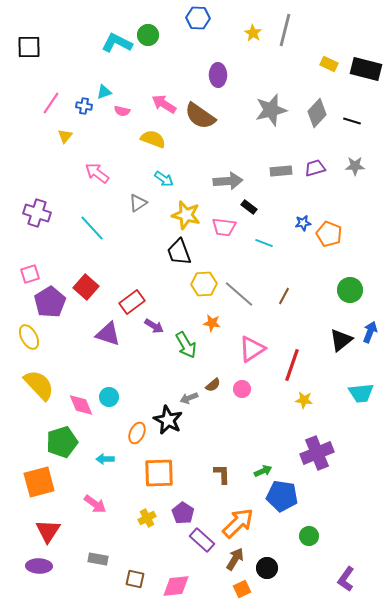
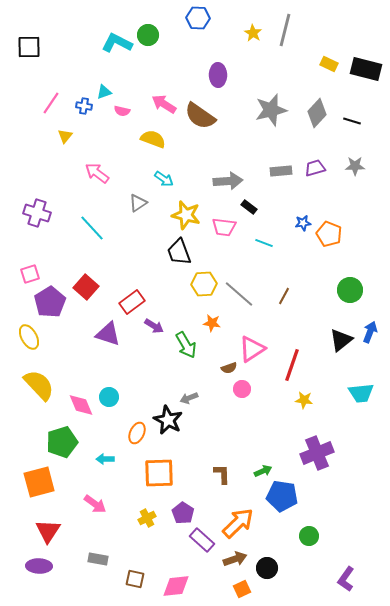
brown semicircle at (213, 385): moved 16 px right, 17 px up; rotated 21 degrees clockwise
brown arrow at (235, 559): rotated 40 degrees clockwise
